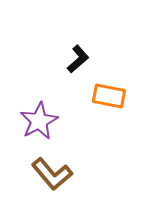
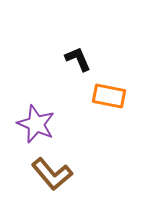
black L-shape: rotated 72 degrees counterclockwise
purple star: moved 3 px left, 3 px down; rotated 21 degrees counterclockwise
